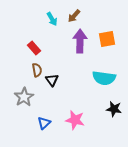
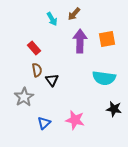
brown arrow: moved 2 px up
